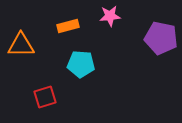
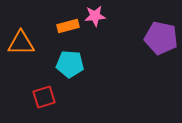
pink star: moved 15 px left
orange triangle: moved 2 px up
cyan pentagon: moved 11 px left
red square: moved 1 px left
